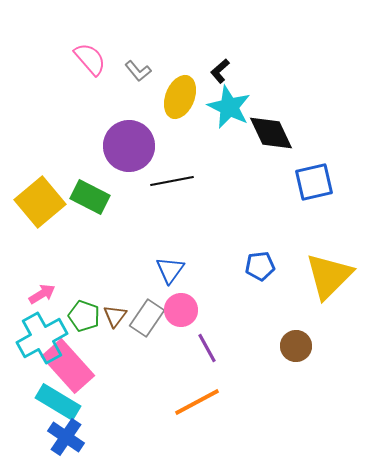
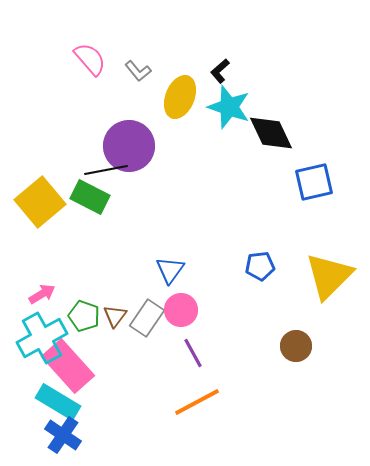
cyan star: rotated 6 degrees counterclockwise
black line: moved 66 px left, 11 px up
purple line: moved 14 px left, 5 px down
blue cross: moved 3 px left, 2 px up
